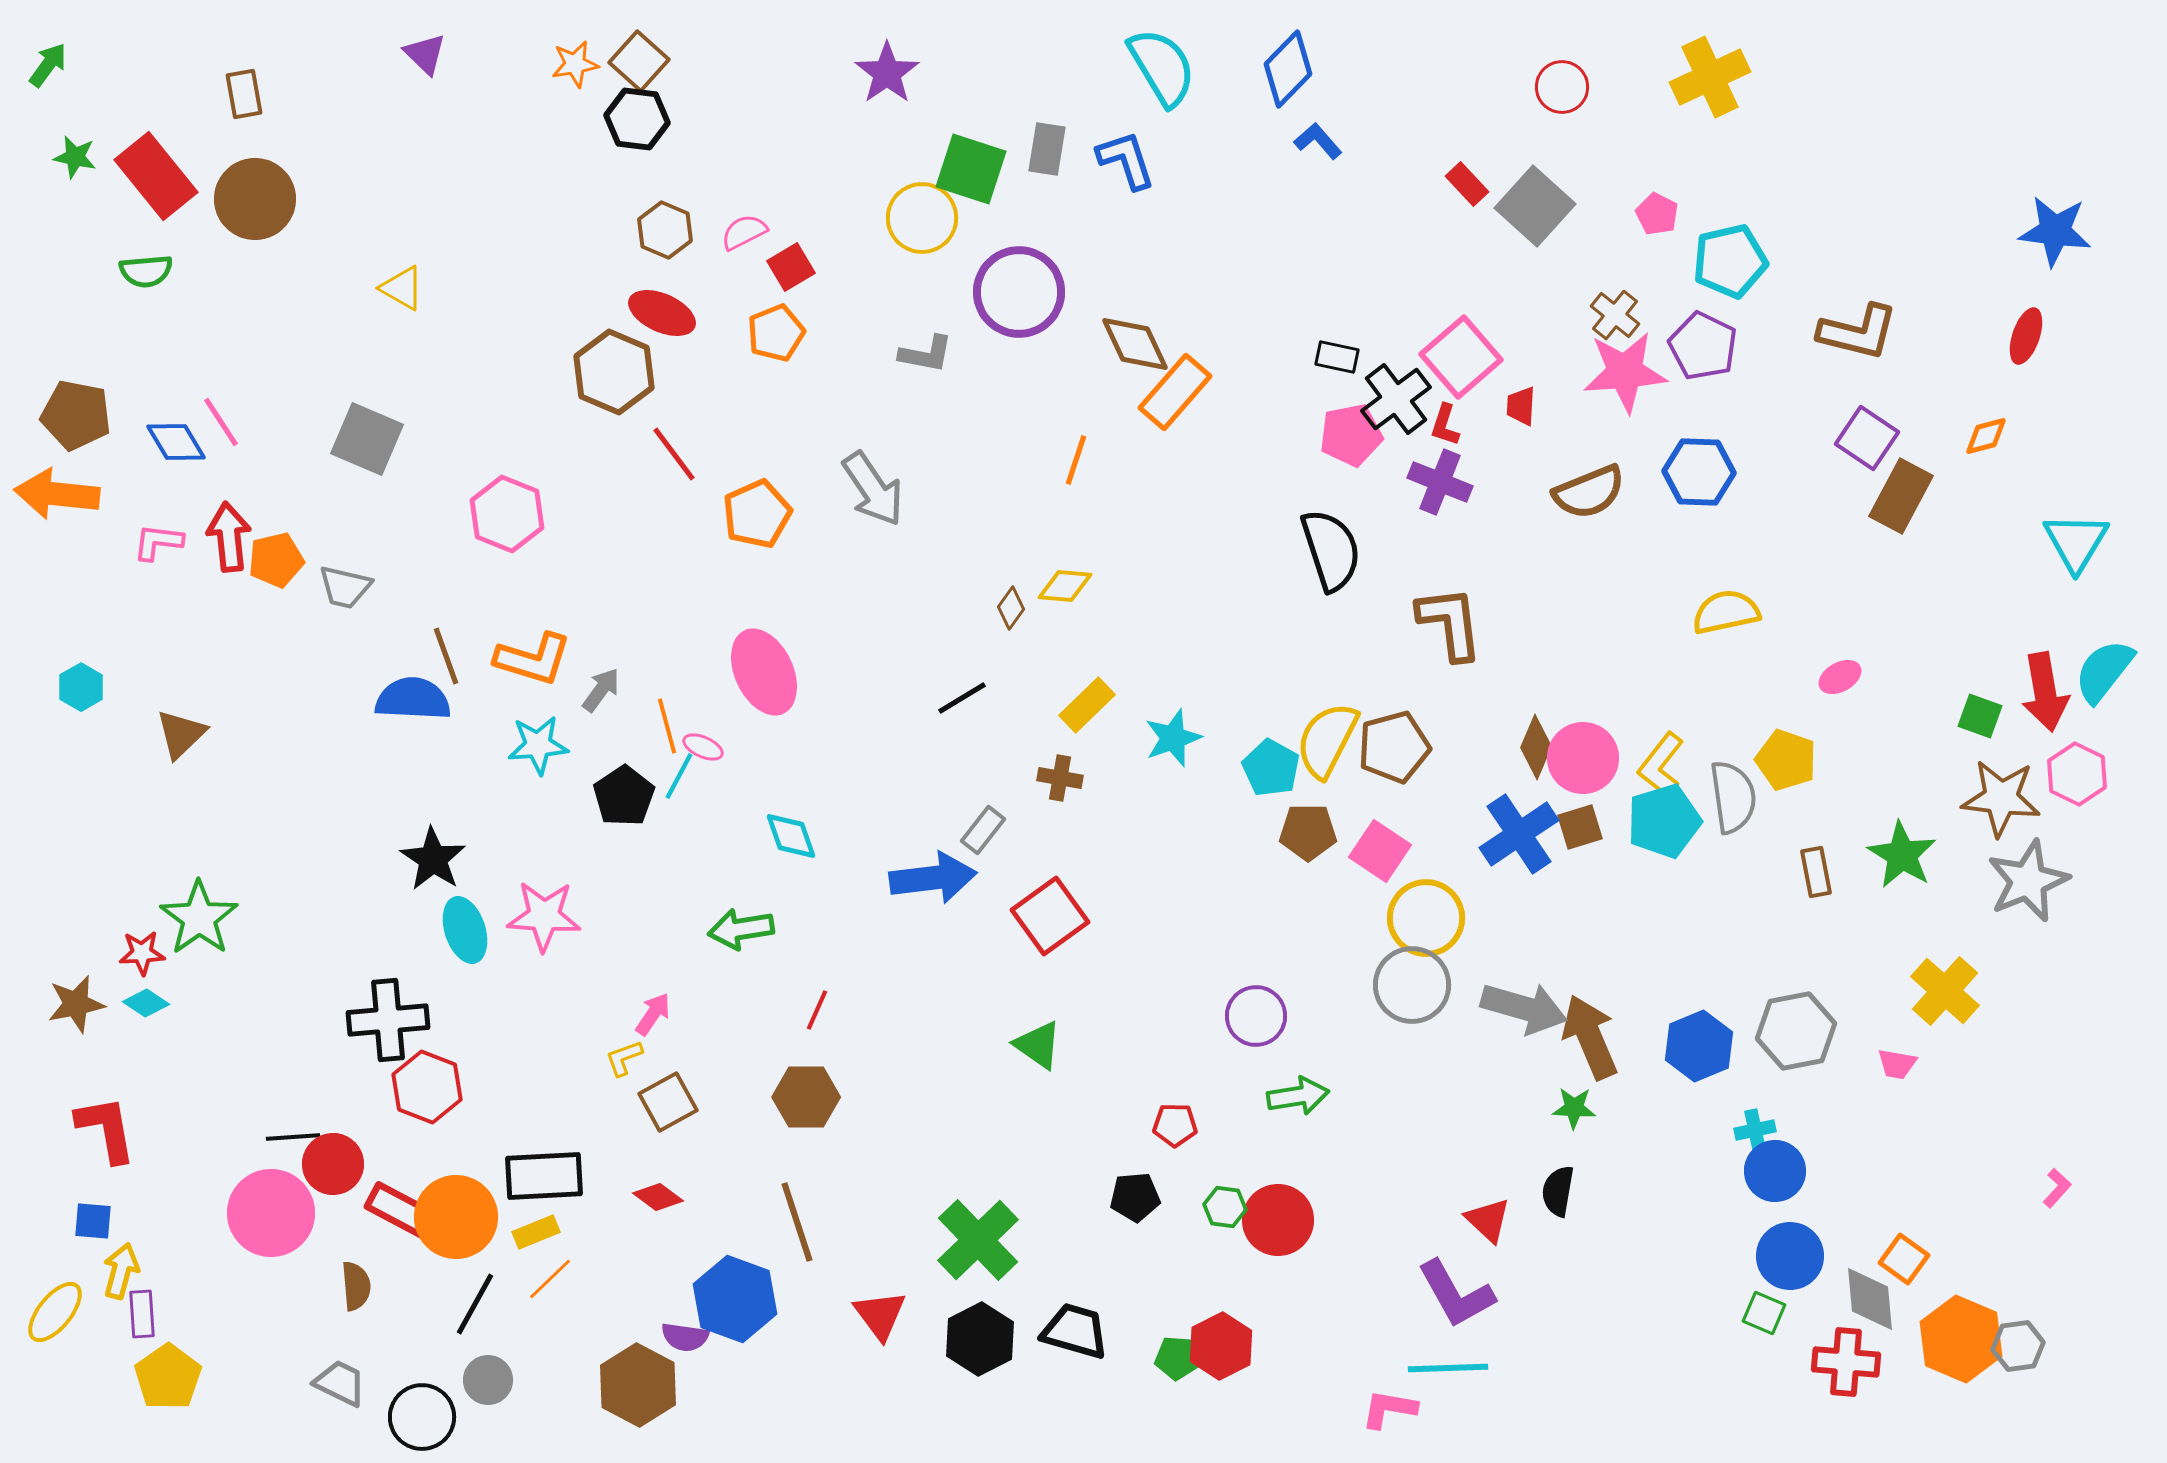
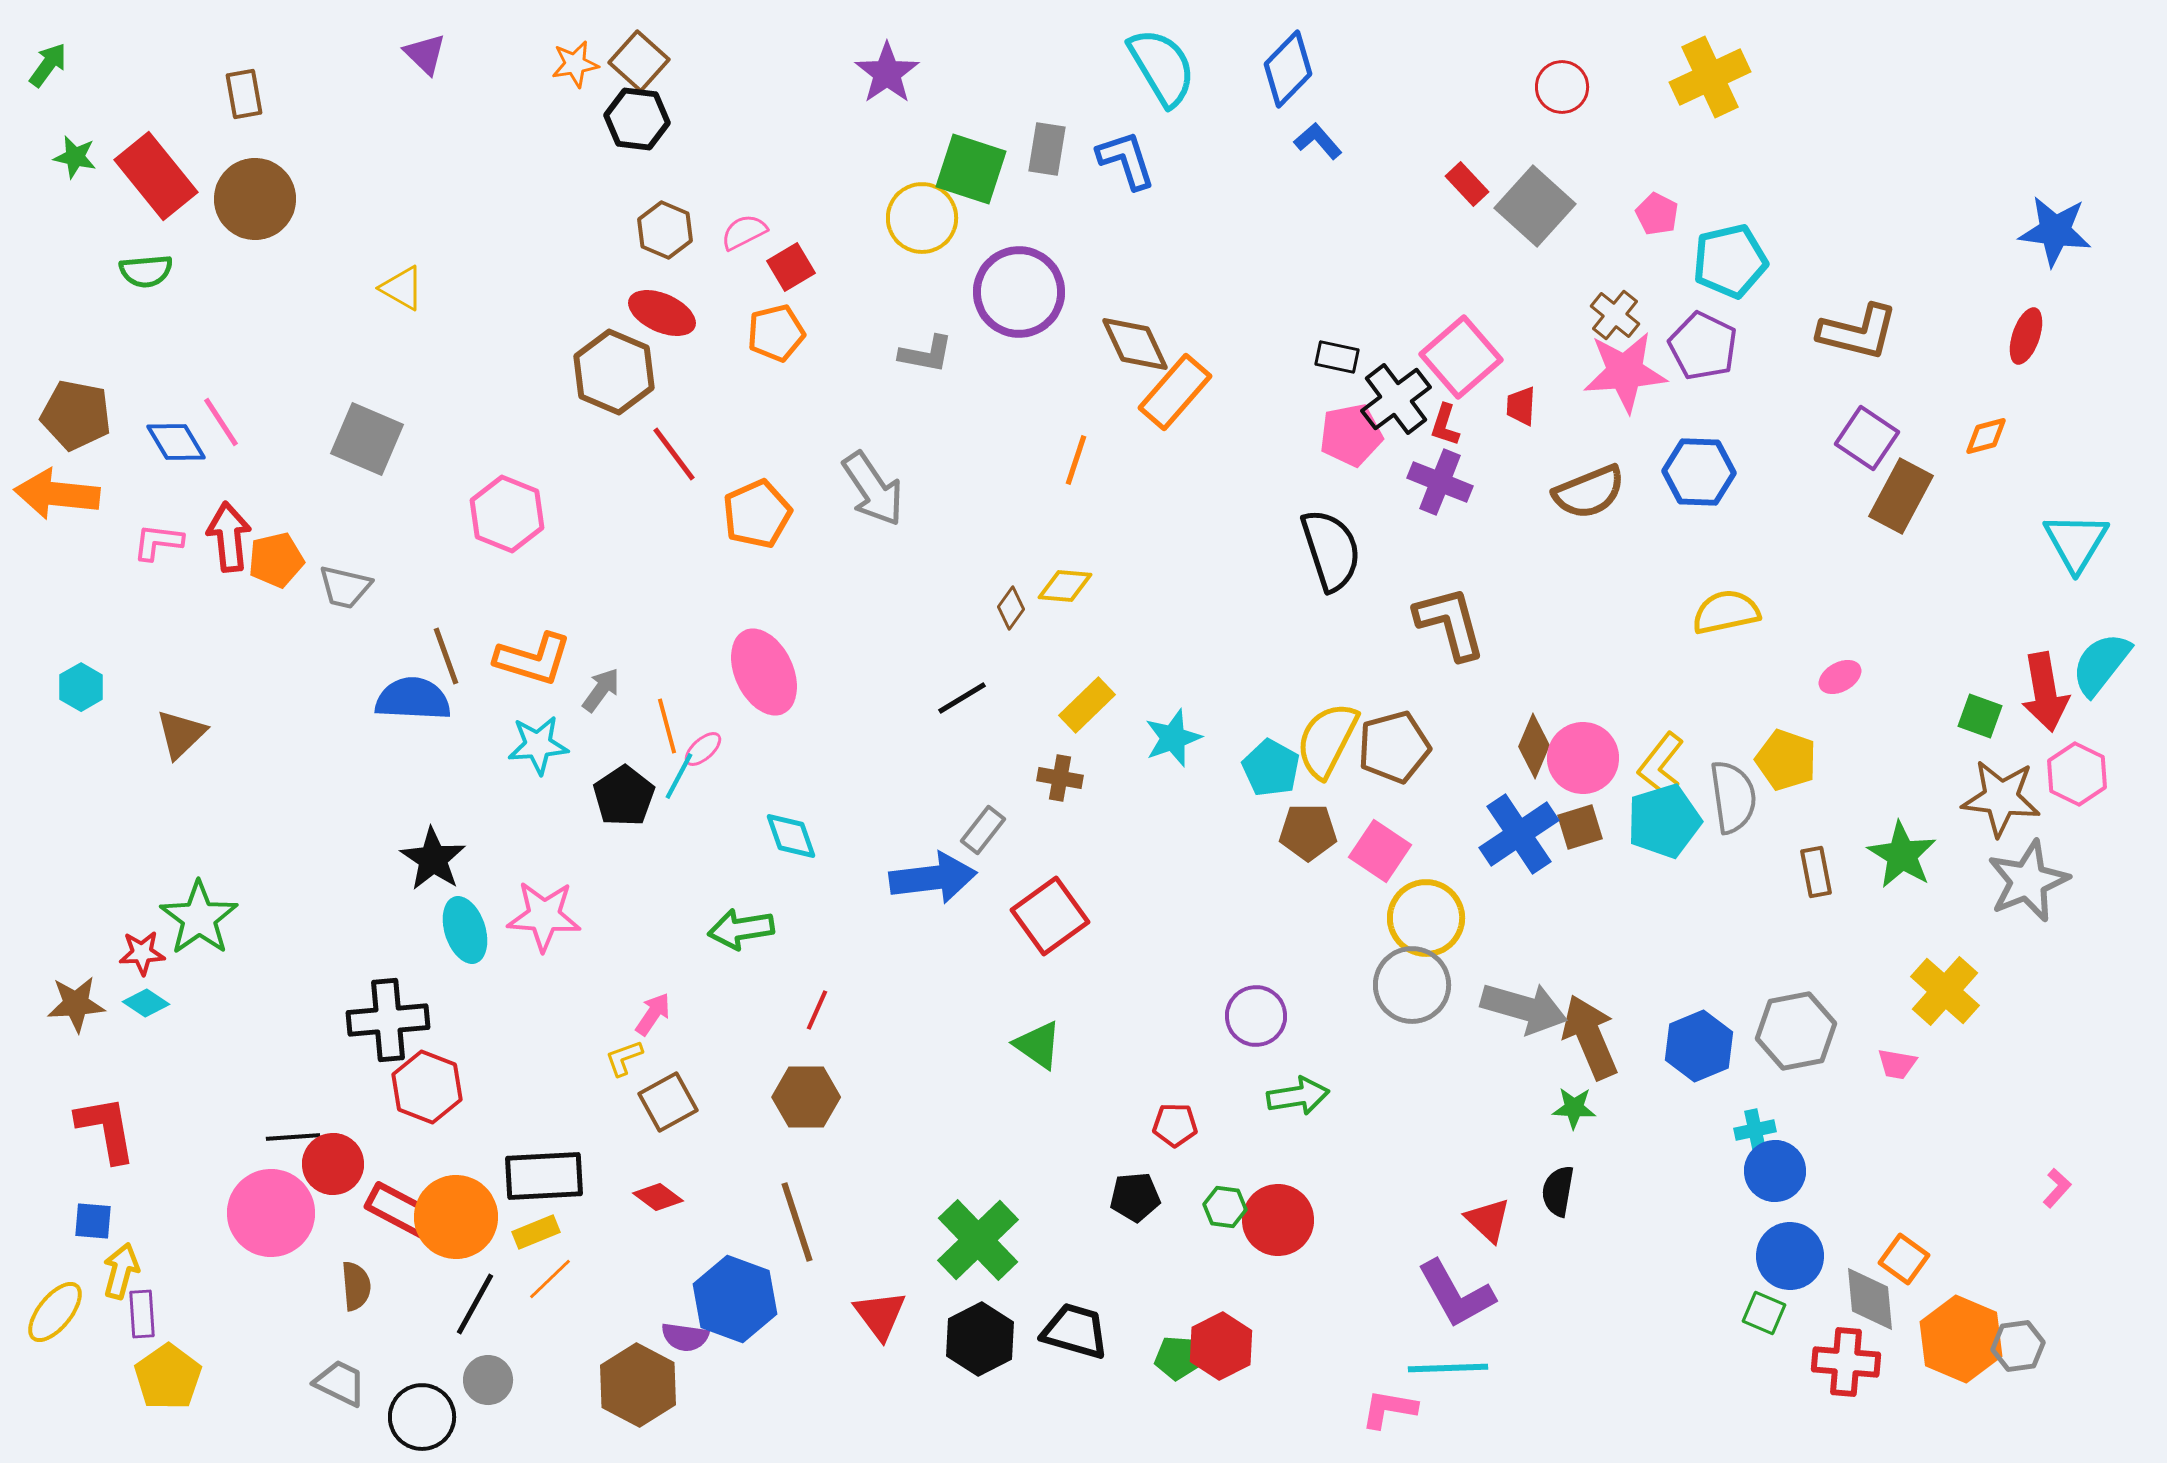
orange pentagon at (776, 333): rotated 8 degrees clockwise
brown L-shape at (1450, 623): rotated 8 degrees counterclockwise
cyan semicircle at (2104, 671): moved 3 px left, 7 px up
pink ellipse at (703, 747): moved 2 px down; rotated 66 degrees counterclockwise
brown diamond at (1536, 747): moved 2 px left, 1 px up
brown star at (76, 1004): rotated 8 degrees clockwise
